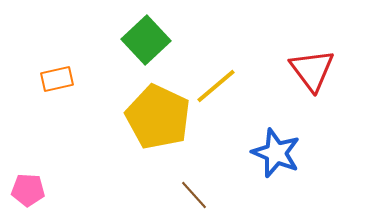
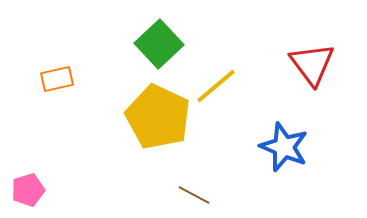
green square: moved 13 px right, 4 px down
red triangle: moved 6 px up
blue star: moved 8 px right, 6 px up
pink pentagon: rotated 20 degrees counterclockwise
brown line: rotated 20 degrees counterclockwise
